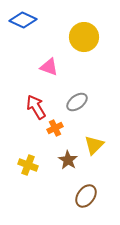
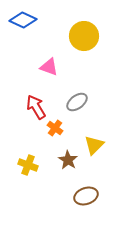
yellow circle: moved 1 px up
orange cross: rotated 28 degrees counterclockwise
brown ellipse: rotated 35 degrees clockwise
